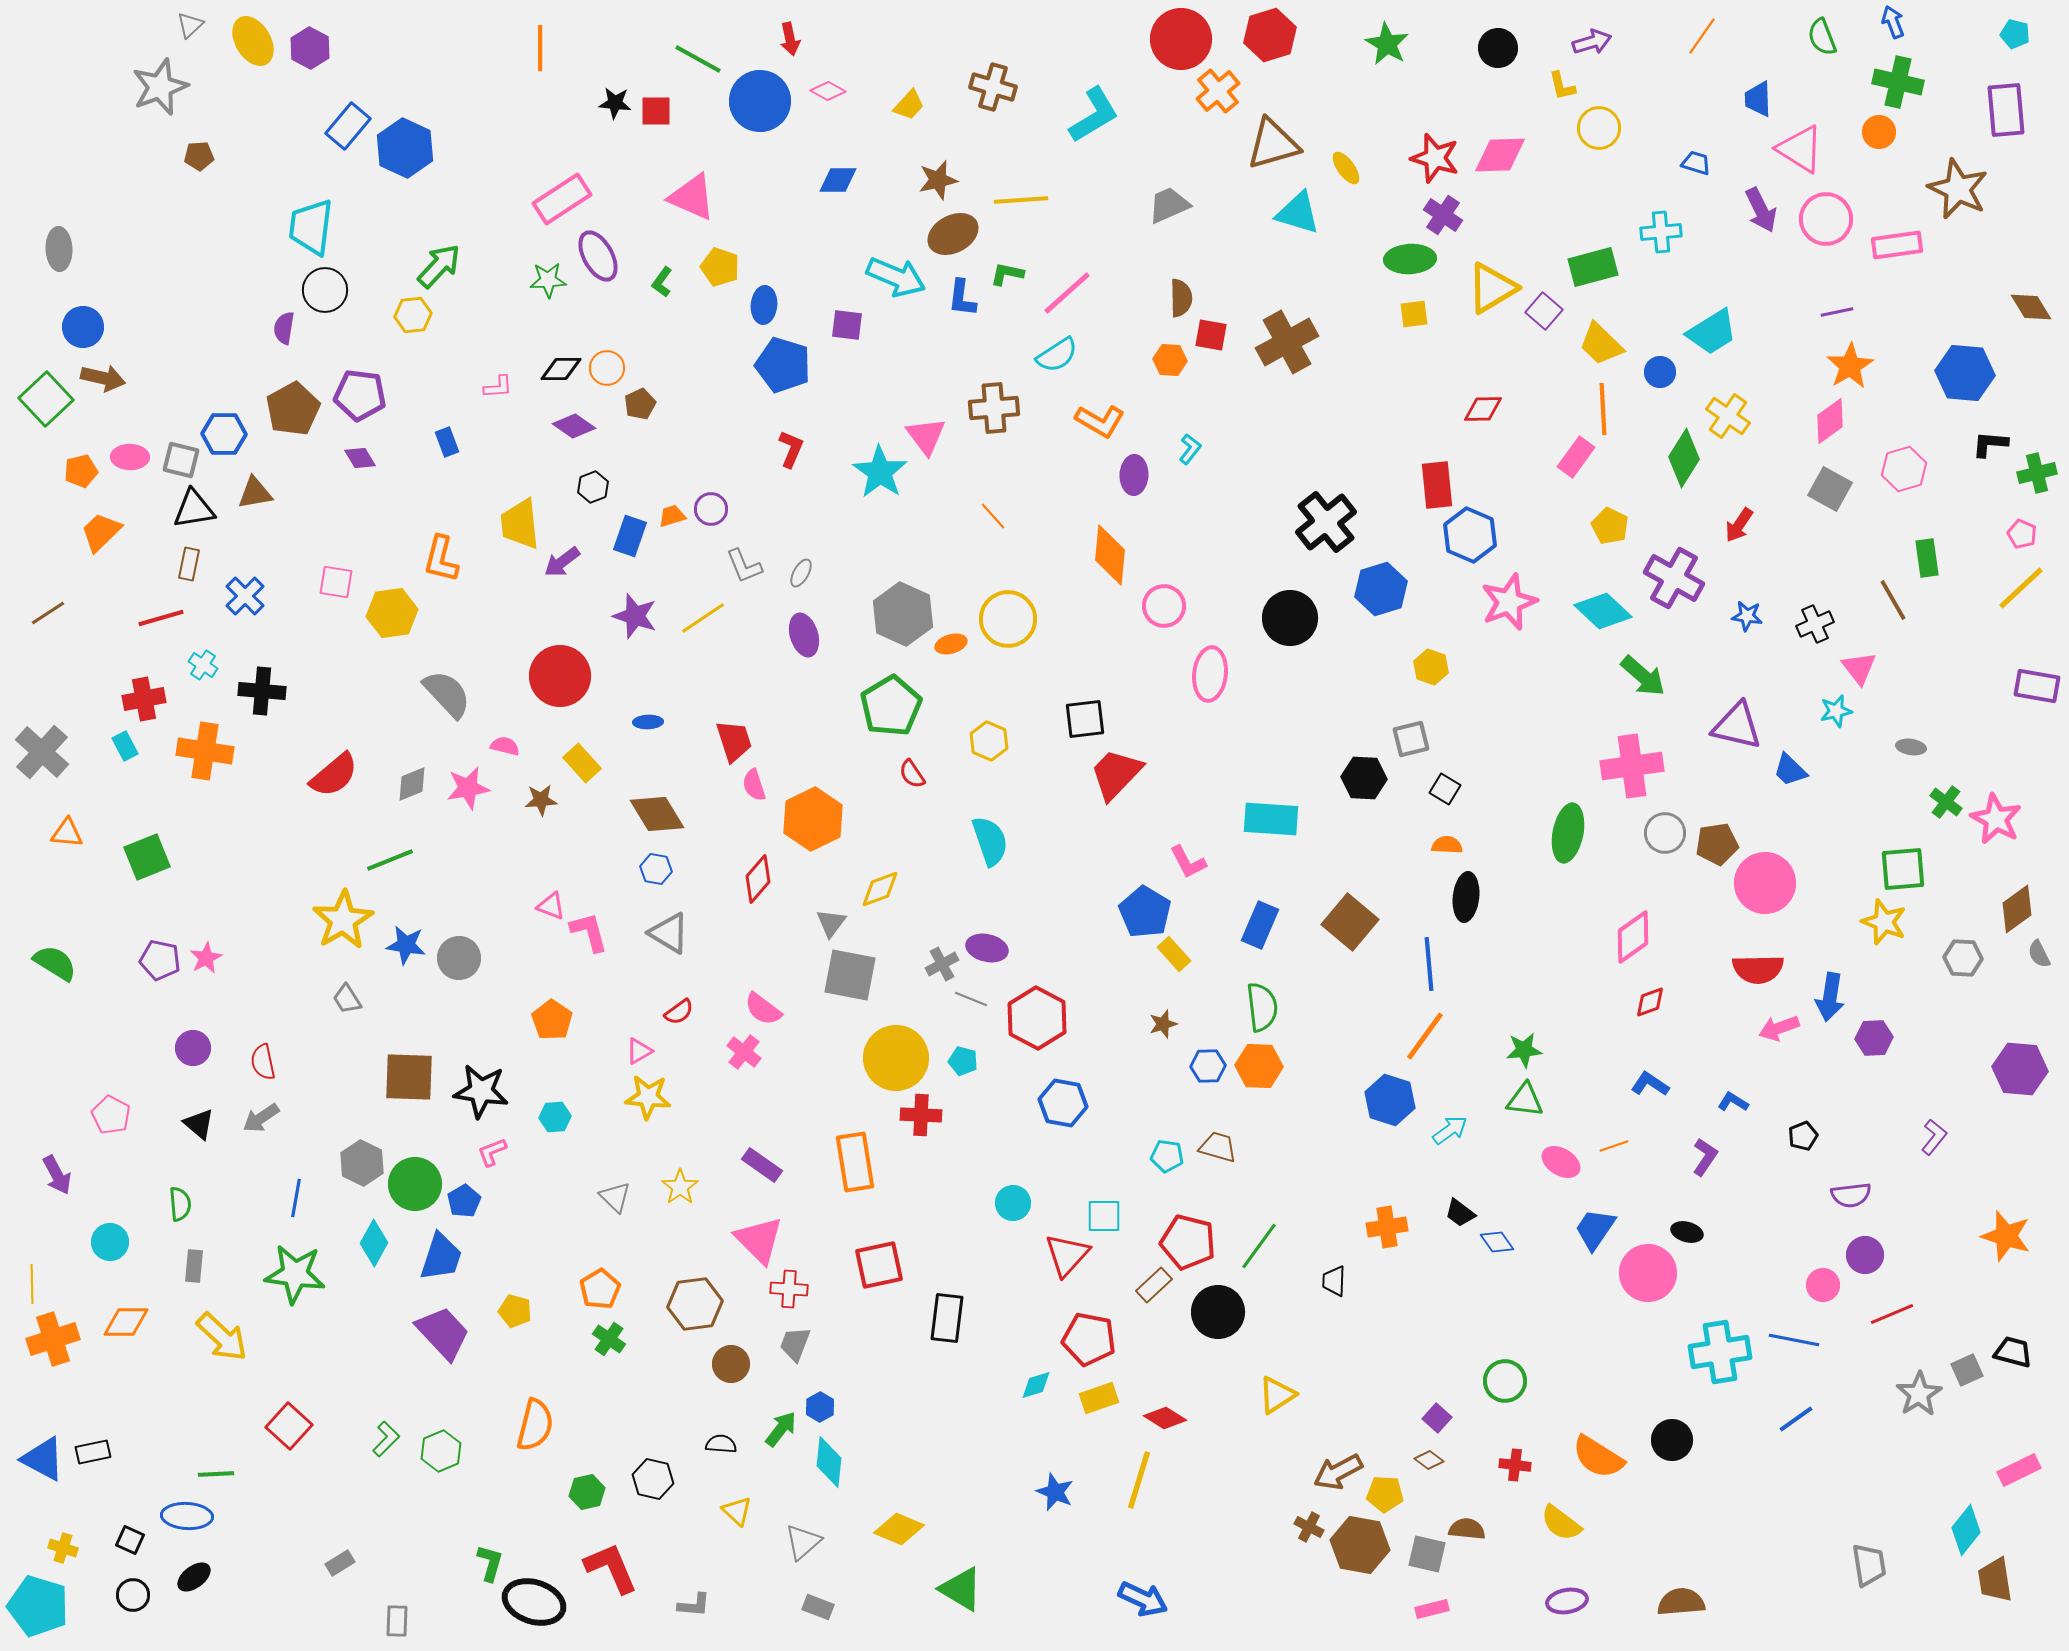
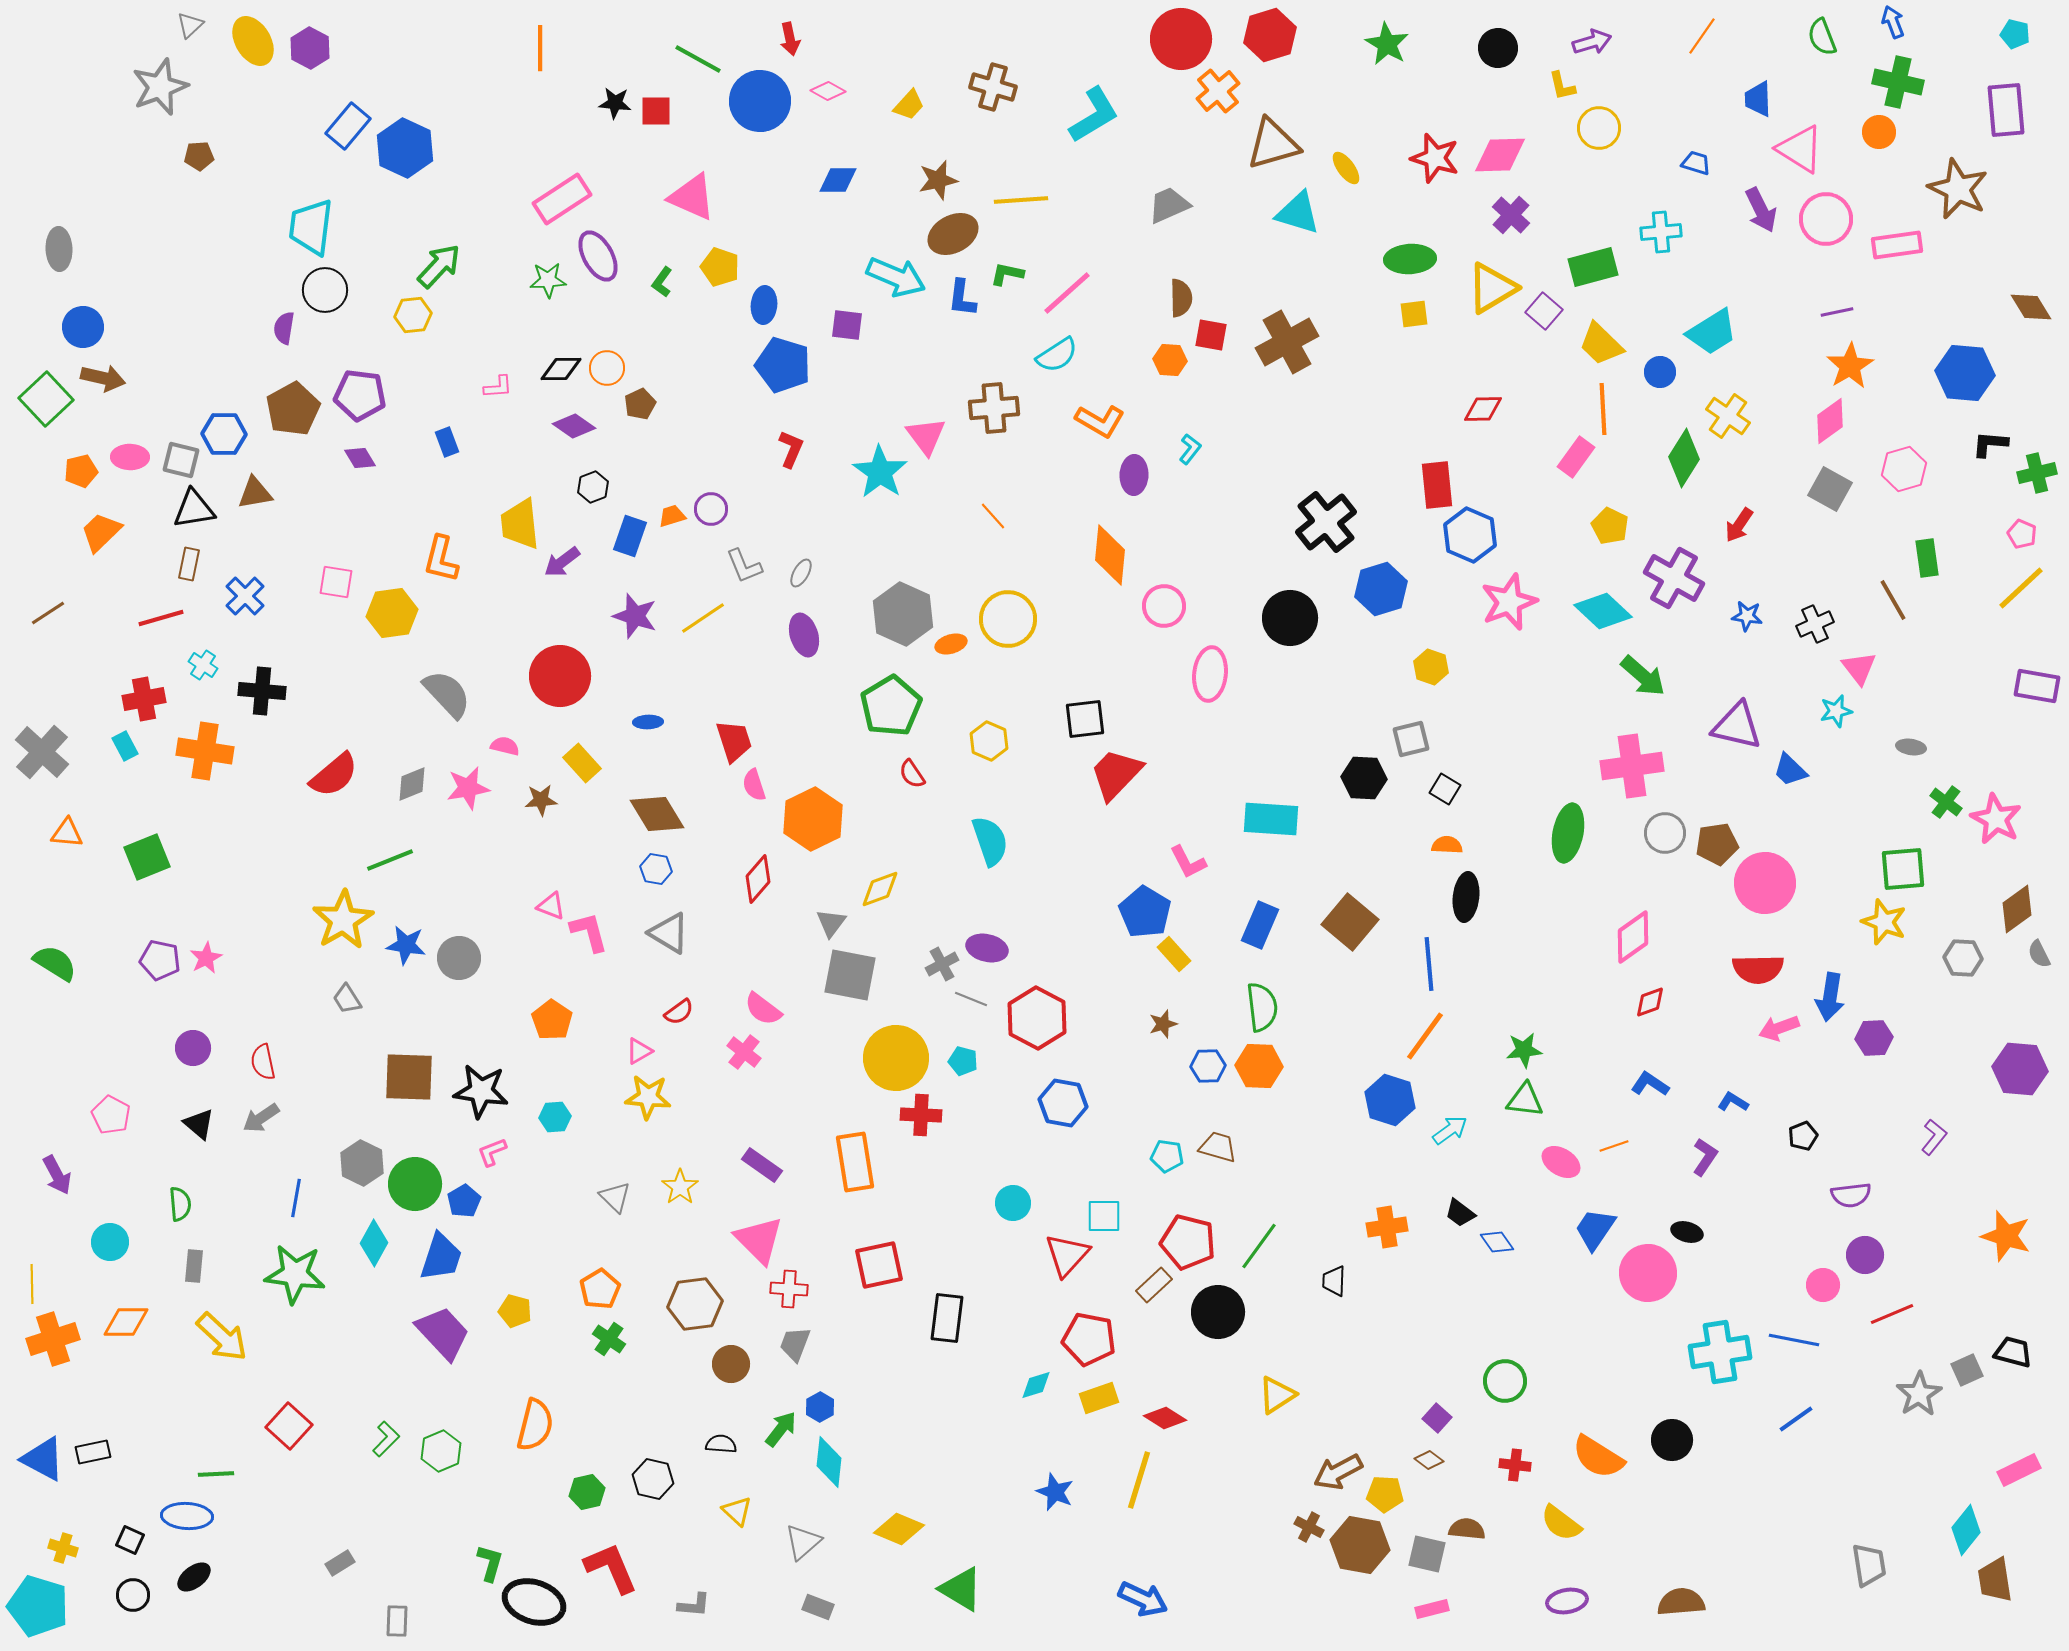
purple cross at (1443, 215): moved 68 px right; rotated 9 degrees clockwise
